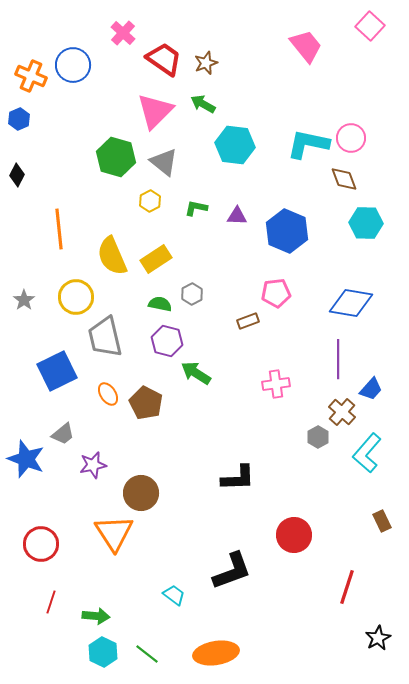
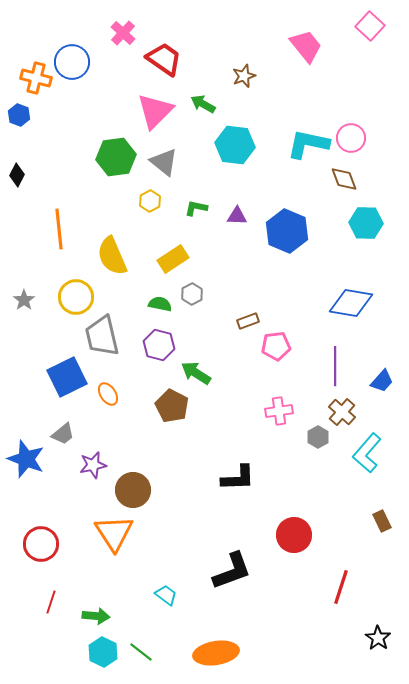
brown star at (206, 63): moved 38 px right, 13 px down
blue circle at (73, 65): moved 1 px left, 3 px up
orange cross at (31, 76): moved 5 px right, 2 px down; rotated 8 degrees counterclockwise
blue hexagon at (19, 119): moved 4 px up; rotated 15 degrees counterclockwise
green hexagon at (116, 157): rotated 24 degrees counterclockwise
yellow rectangle at (156, 259): moved 17 px right
pink pentagon at (276, 293): moved 53 px down
gray trapezoid at (105, 337): moved 3 px left, 1 px up
purple hexagon at (167, 341): moved 8 px left, 4 px down
purple line at (338, 359): moved 3 px left, 7 px down
blue square at (57, 371): moved 10 px right, 6 px down
pink cross at (276, 384): moved 3 px right, 27 px down
blue trapezoid at (371, 389): moved 11 px right, 8 px up
brown pentagon at (146, 403): moved 26 px right, 3 px down
brown circle at (141, 493): moved 8 px left, 3 px up
red line at (347, 587): moved 6 px left
cyan trapezoid at (174, 595): moved 8 px left
black star at (378, 638): rotated 10 degrees counterclockwise
green line at (147, 654): moved 6 px left, 2 px up
